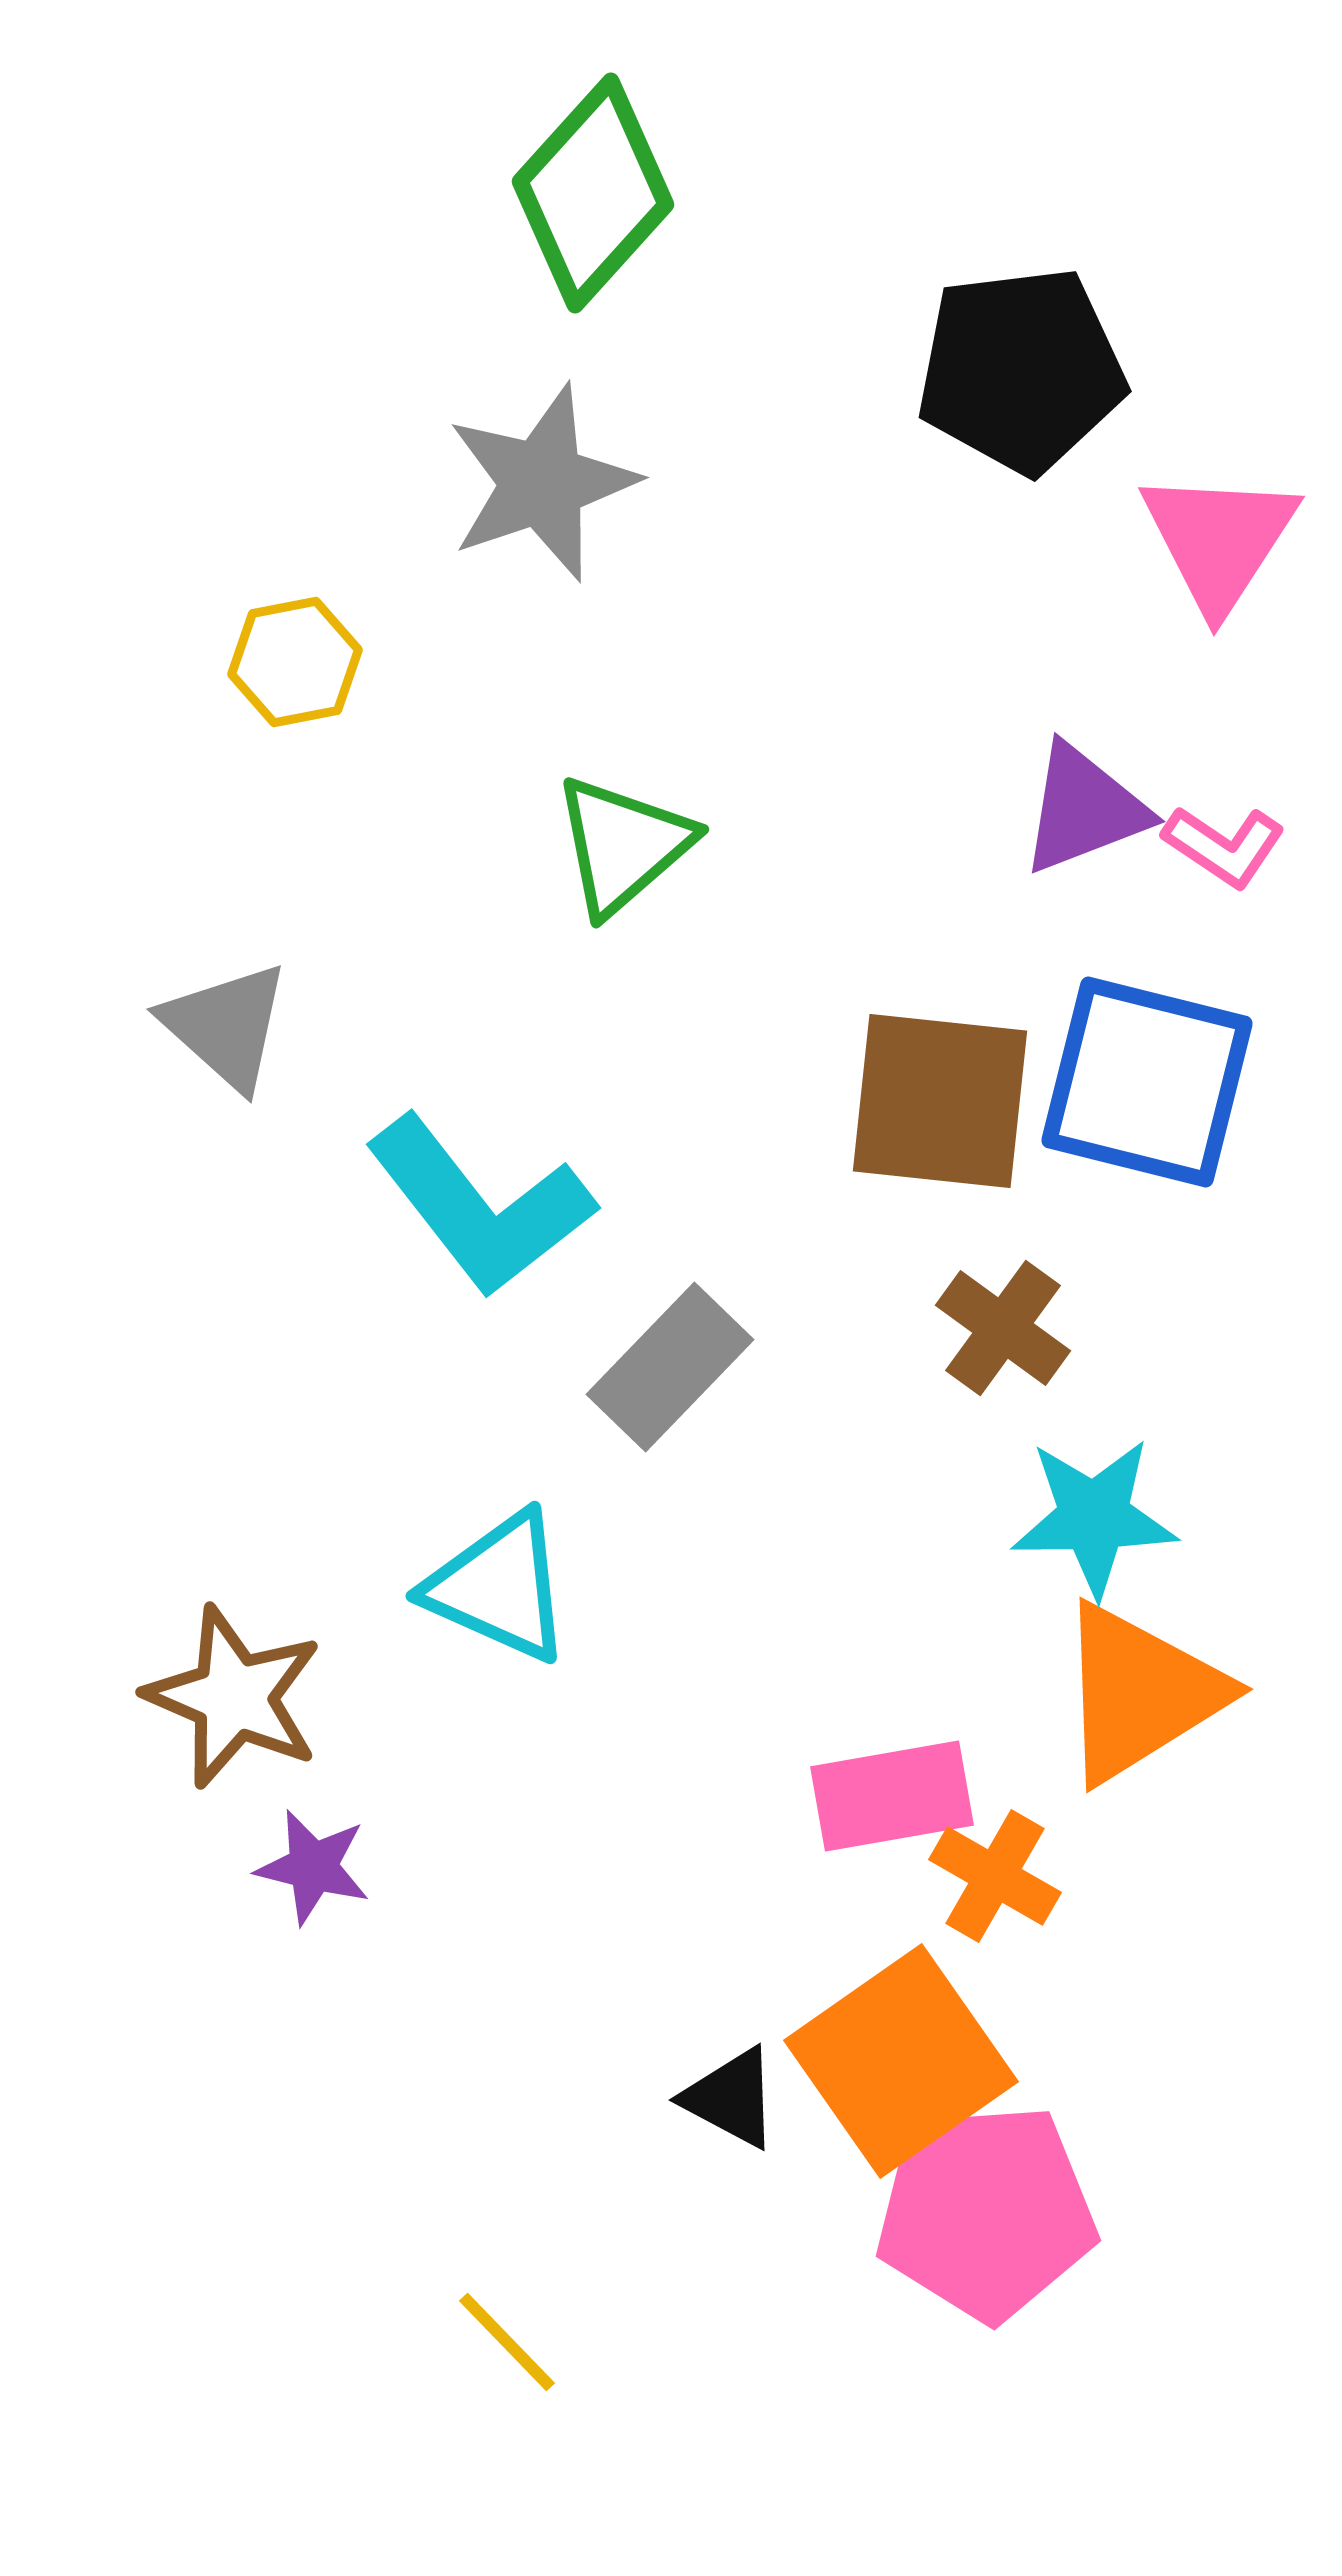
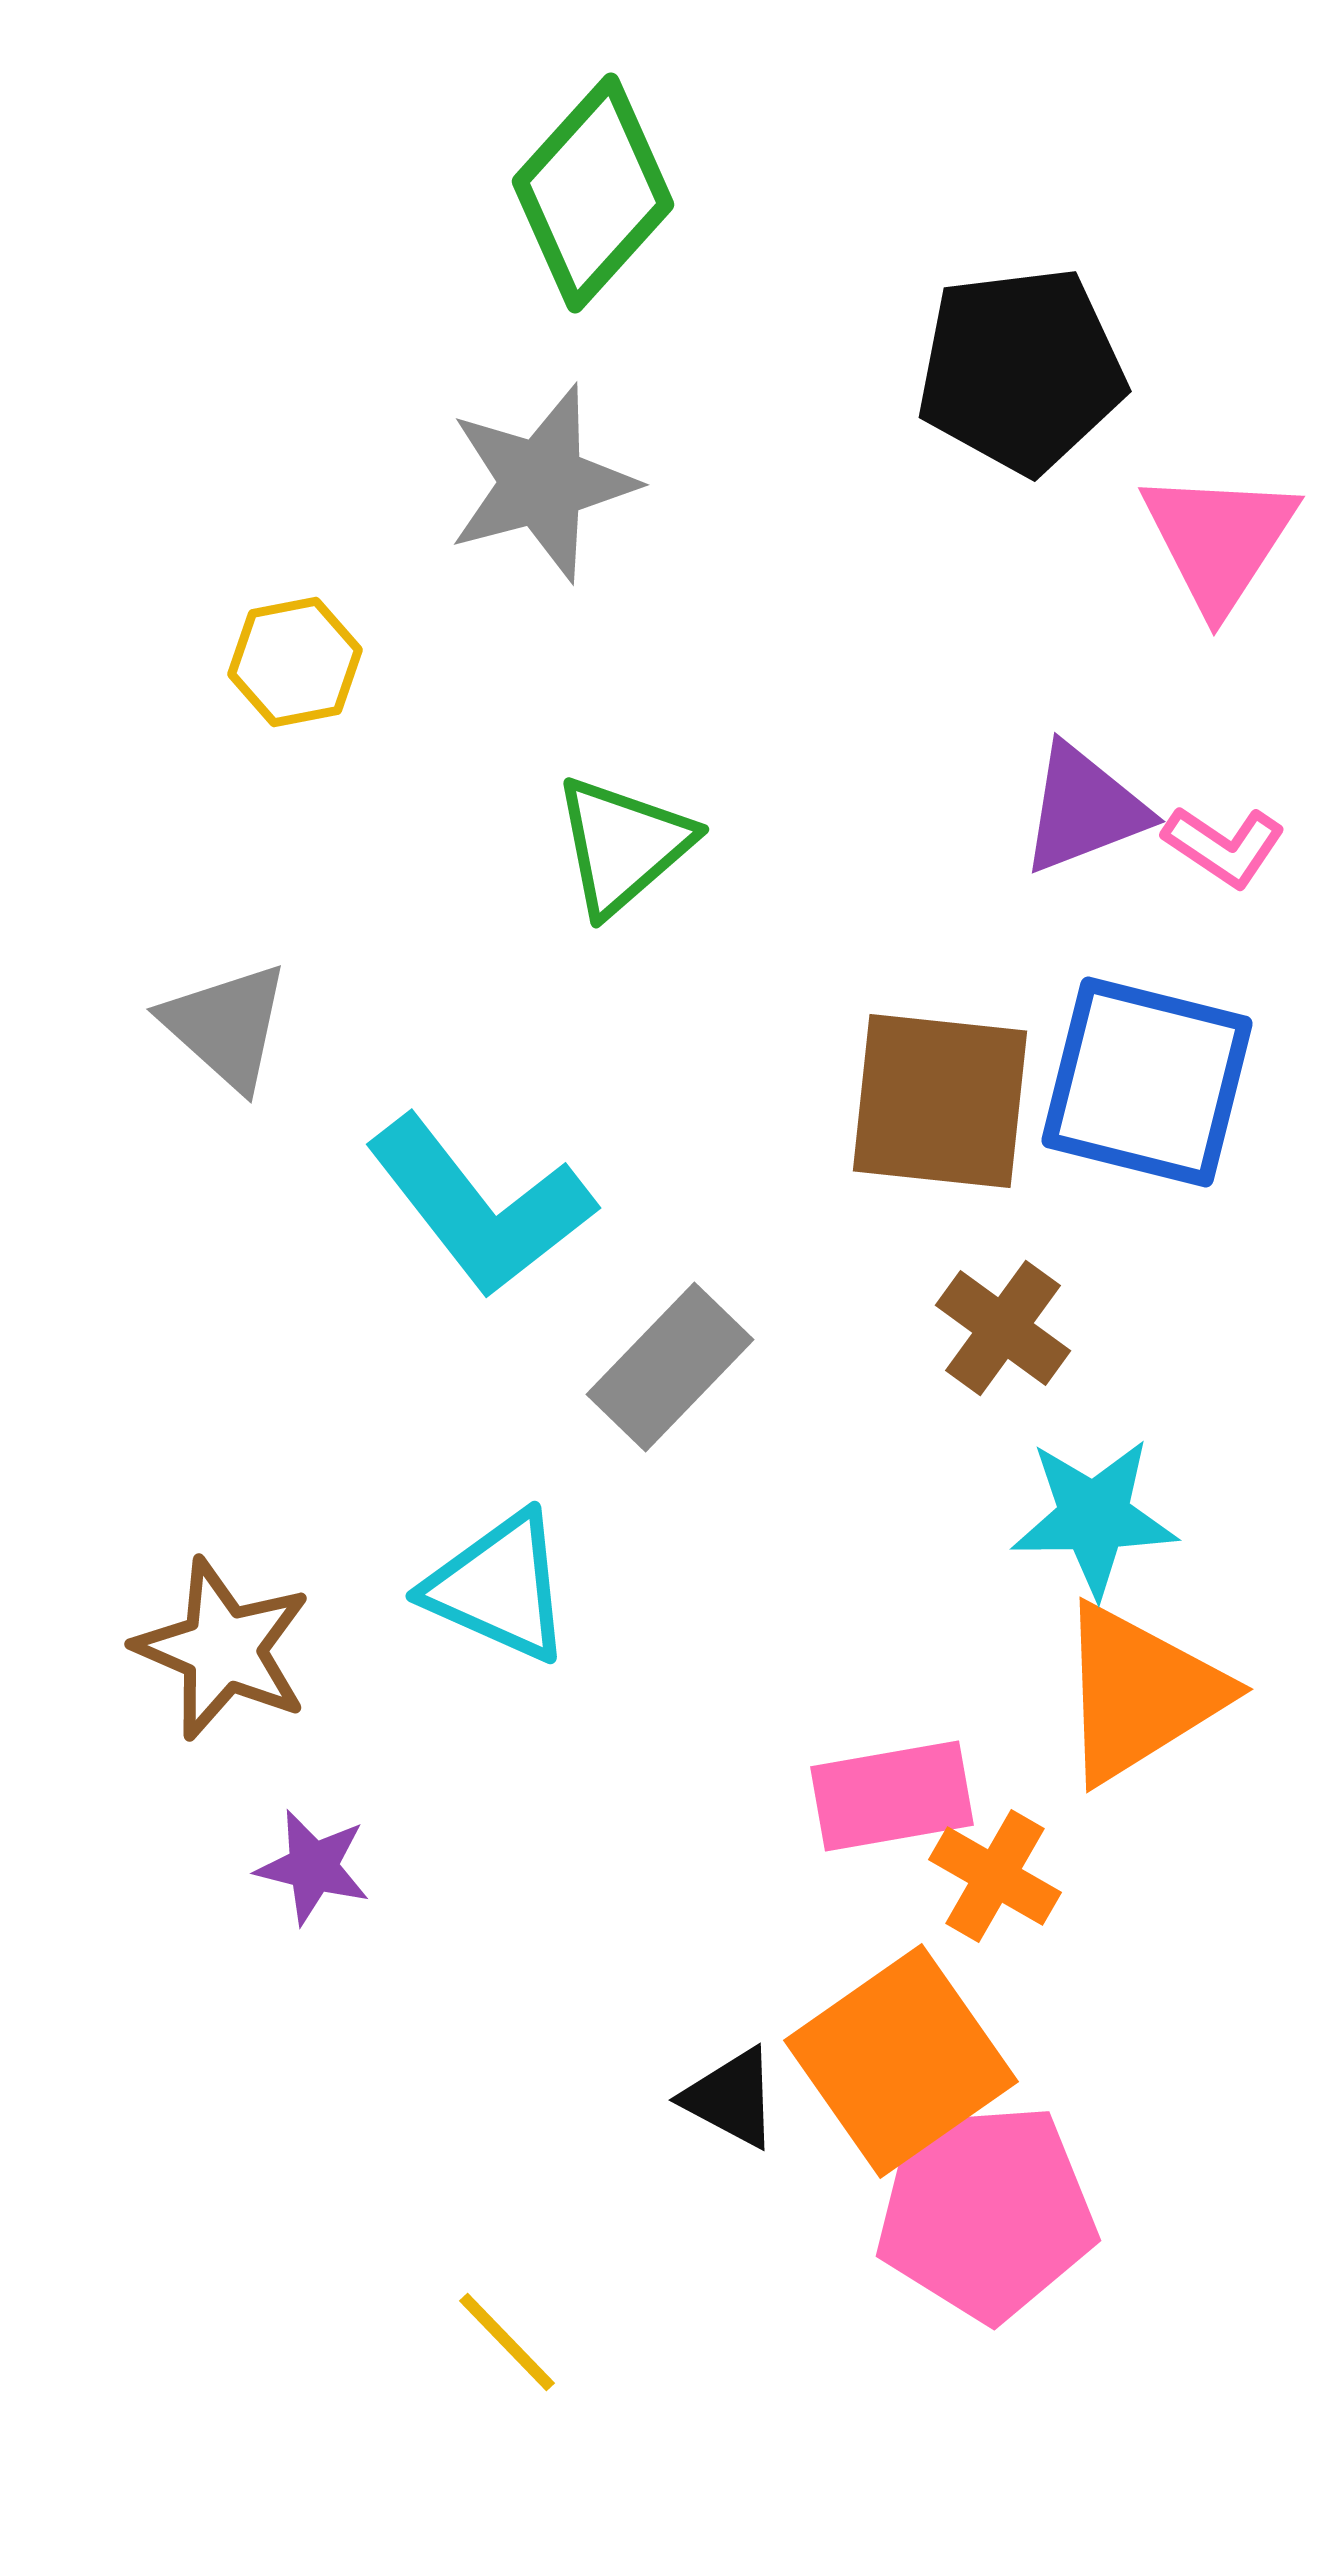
gray star: rotated 4 degrees clockwise
brown star: moved 11 px left, 48 px up
